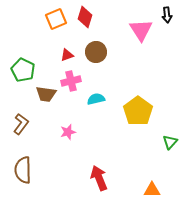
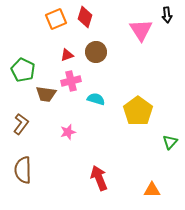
cyan semicircle: rotated 30 degrees clockwise
